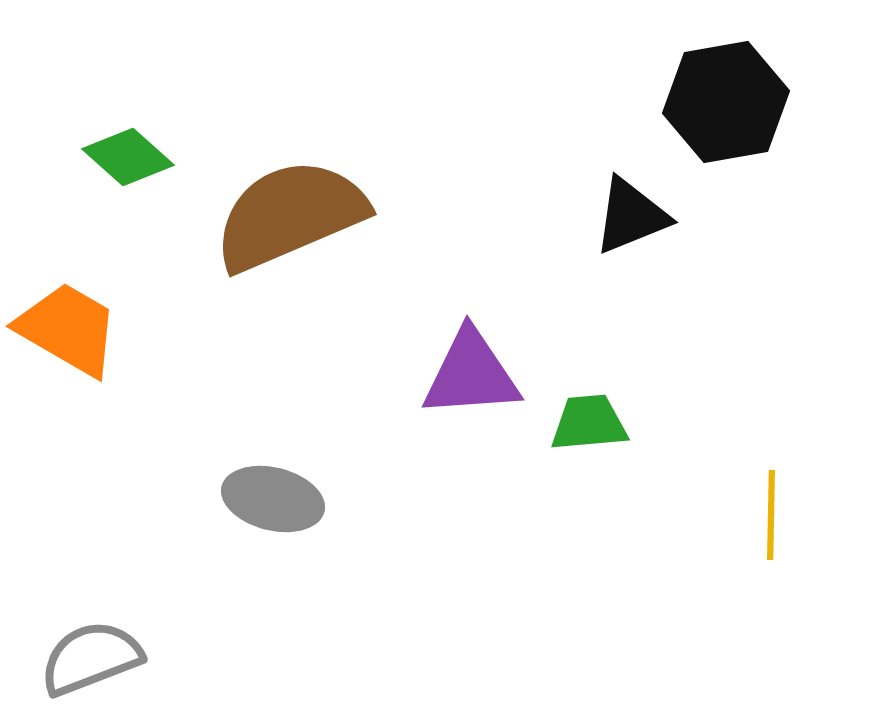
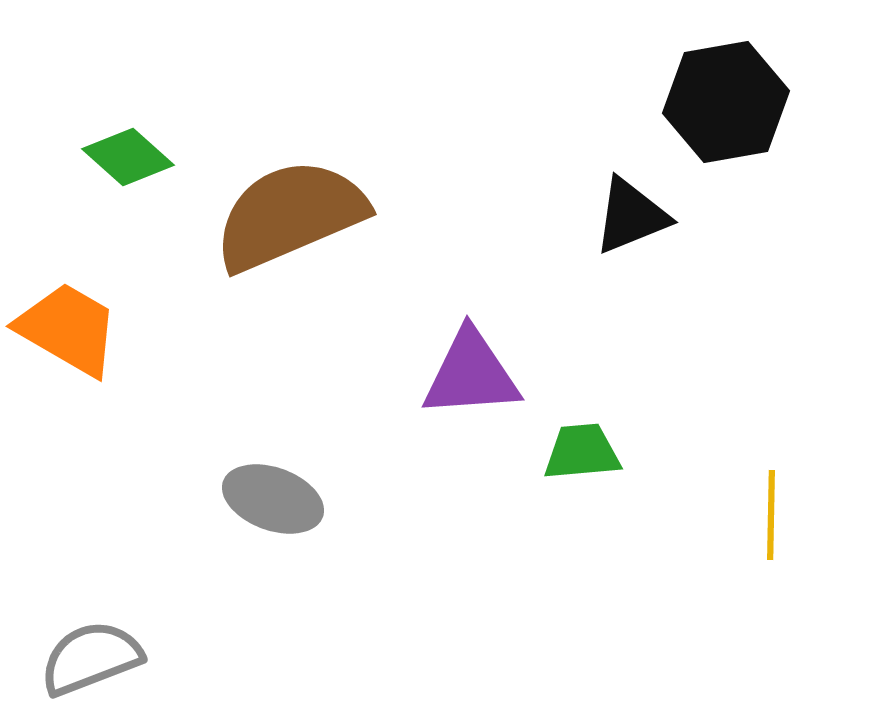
green trapezoid: moved 7 px left, 29 px down
gray ellipse: rotated 6 degrees clockwise
